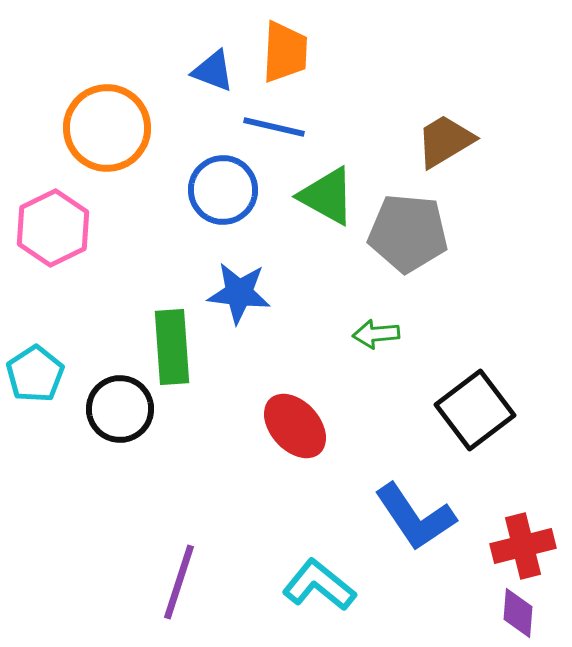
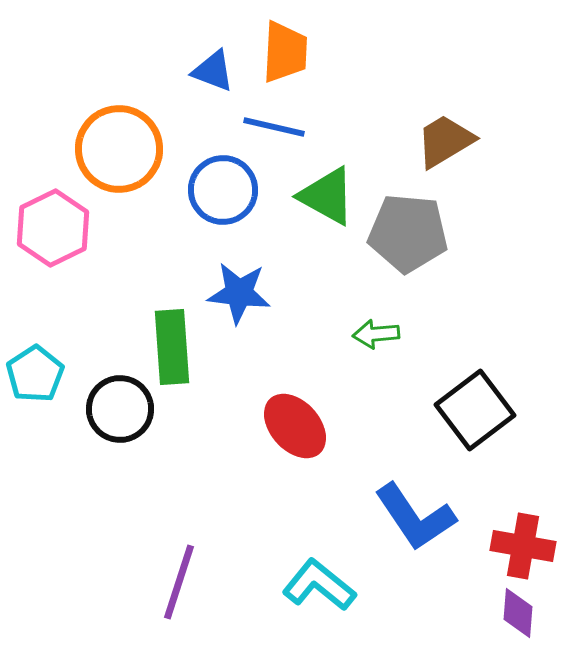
orange circle: moved 12 px right, 21 px down
red cross: rotated 24 degrees clockwise
